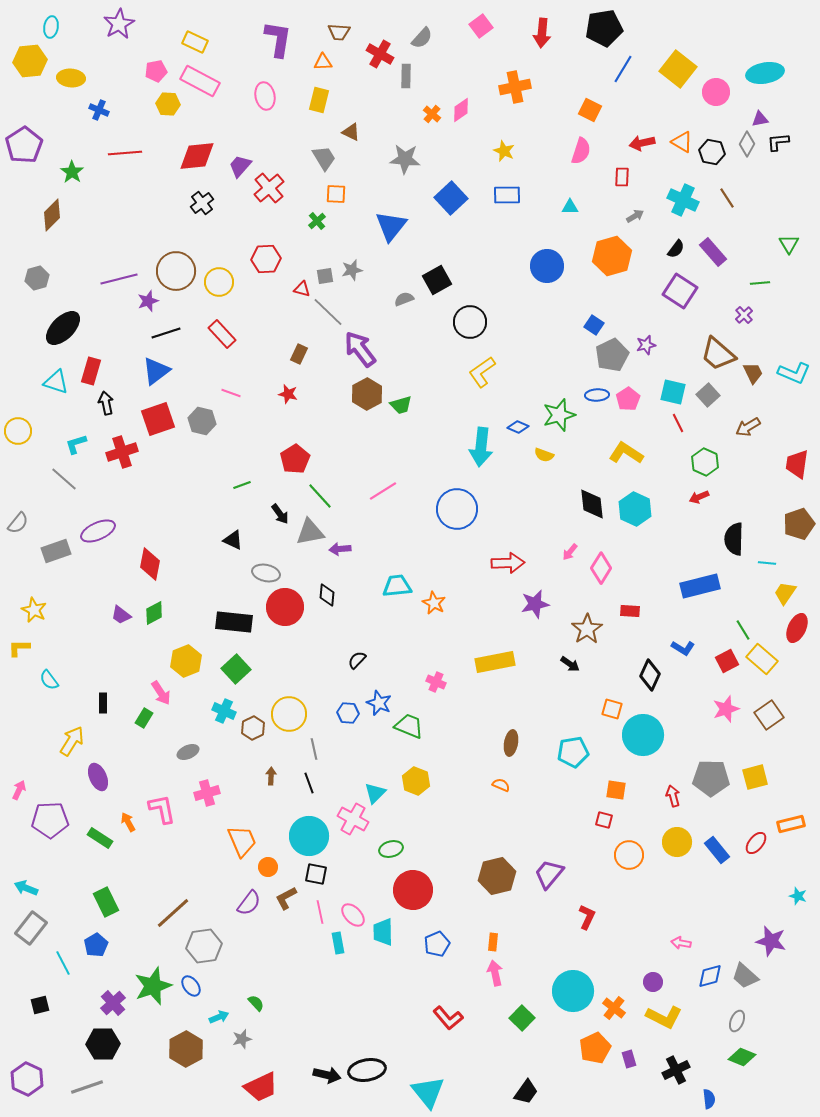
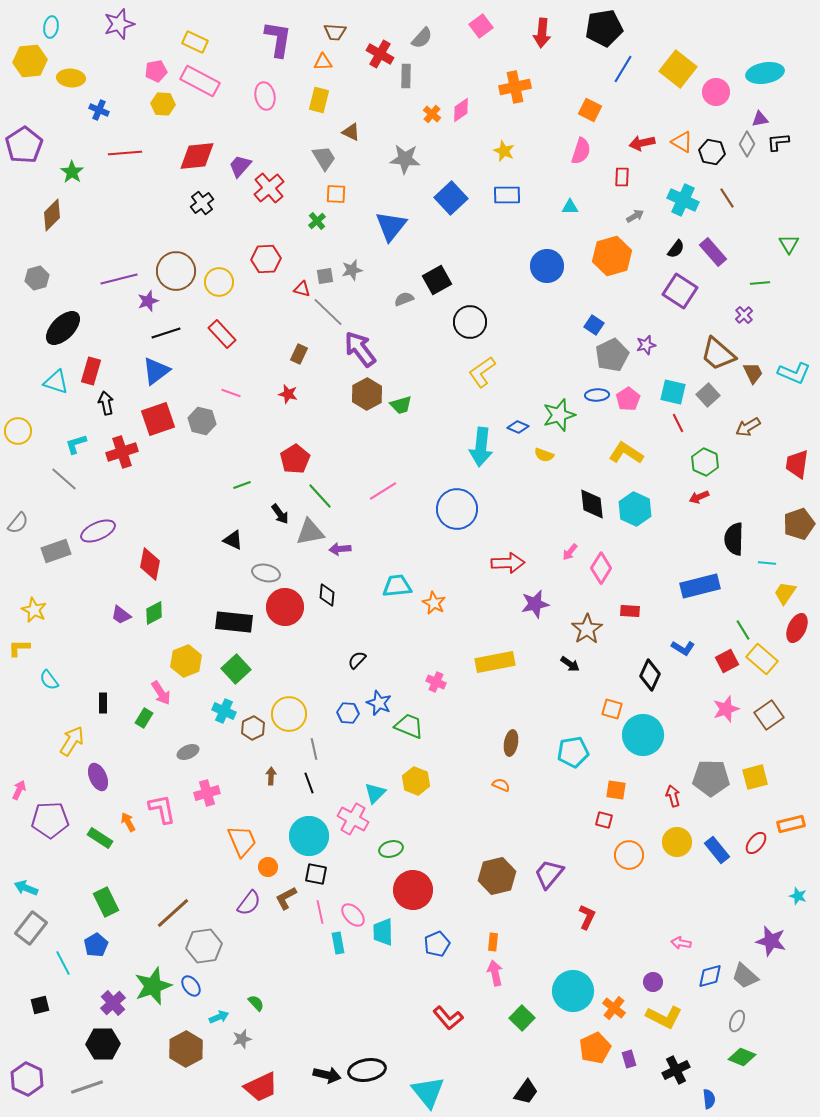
purple star at (119, 24): rotated 12 degrees clockwise
brown trapezoid at (339, 32): moved 4 px left
yellow hexagon at (168, 104): moved 5 px left
